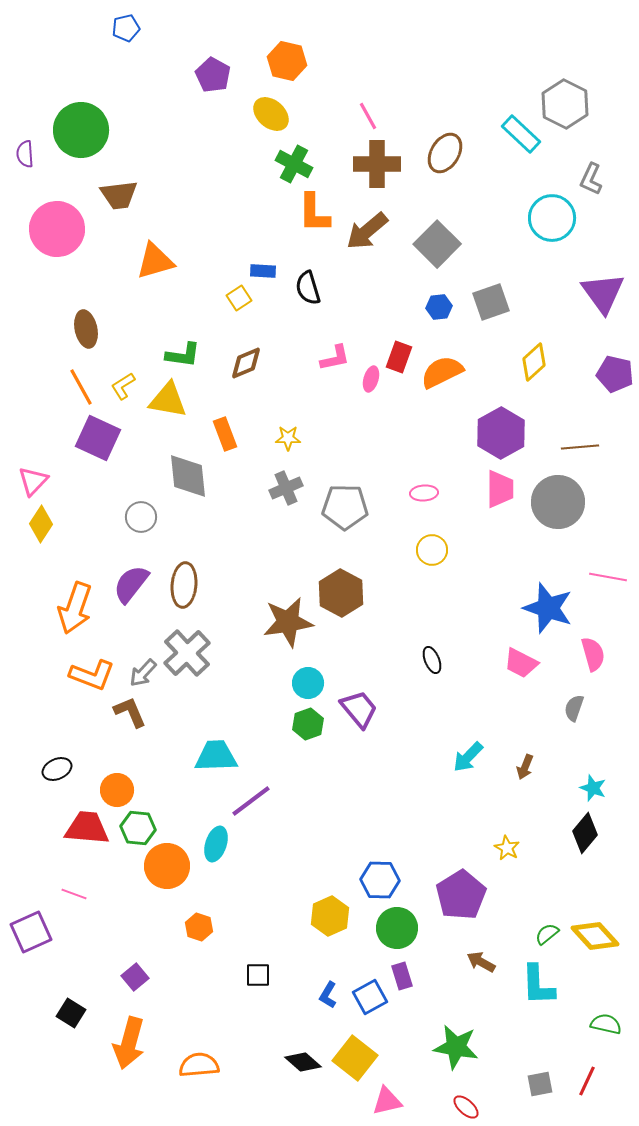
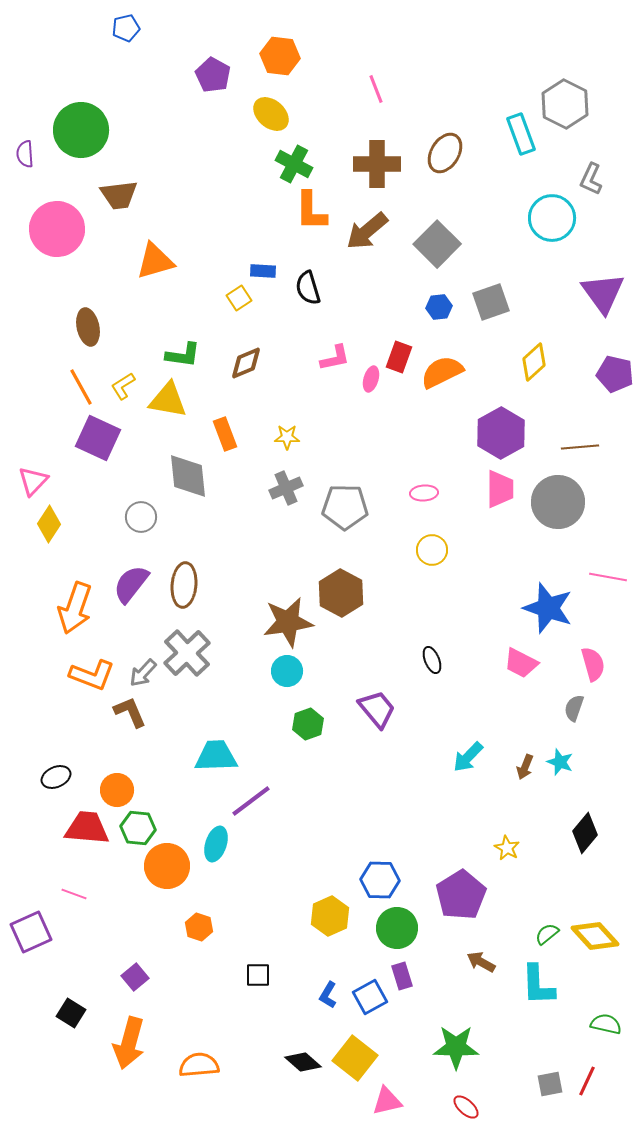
orange hexagon at (287, 61): moved 7 px left, 5 px up; rotated 6 degrees counterclockwise
pink line at (368, 116): moved 8 px right, 27 px up; rotated 8 degrees clockwise
cyan rectangle at (521, 134): rotated 27 degrees clockwise
orange L-shape at (314, 213): moved 3 px left, 2 px up
brown ellipse at (86, 329): moved 2 px right, 2 px up
yellow star at (288, 438): moved 1 px left, 1 px up
yellow diamond at (41, 524): moved 8 px right
pink semicircle at (593, 654): moved 10 px down
cyan circle at (308, 683): moved 21 px left, 12 px up
purple trapezoid at (359, 709): moved 18 px right
black ellipse at (57, 769): moved 1 px left, 8 px down
cyan star at (593, 788): moved 33 px left, 26 px up
green star at (456, 1047): rotated 9 degrees counterclockwise
gray square at (540, 1084): moved 10 px right
